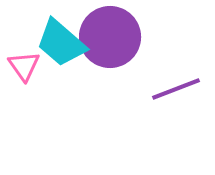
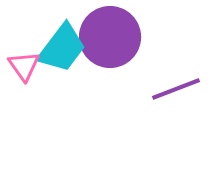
cyan trapezoid: moved 1 px right, 5 px down; rotated 94 degrees counterclockwise
